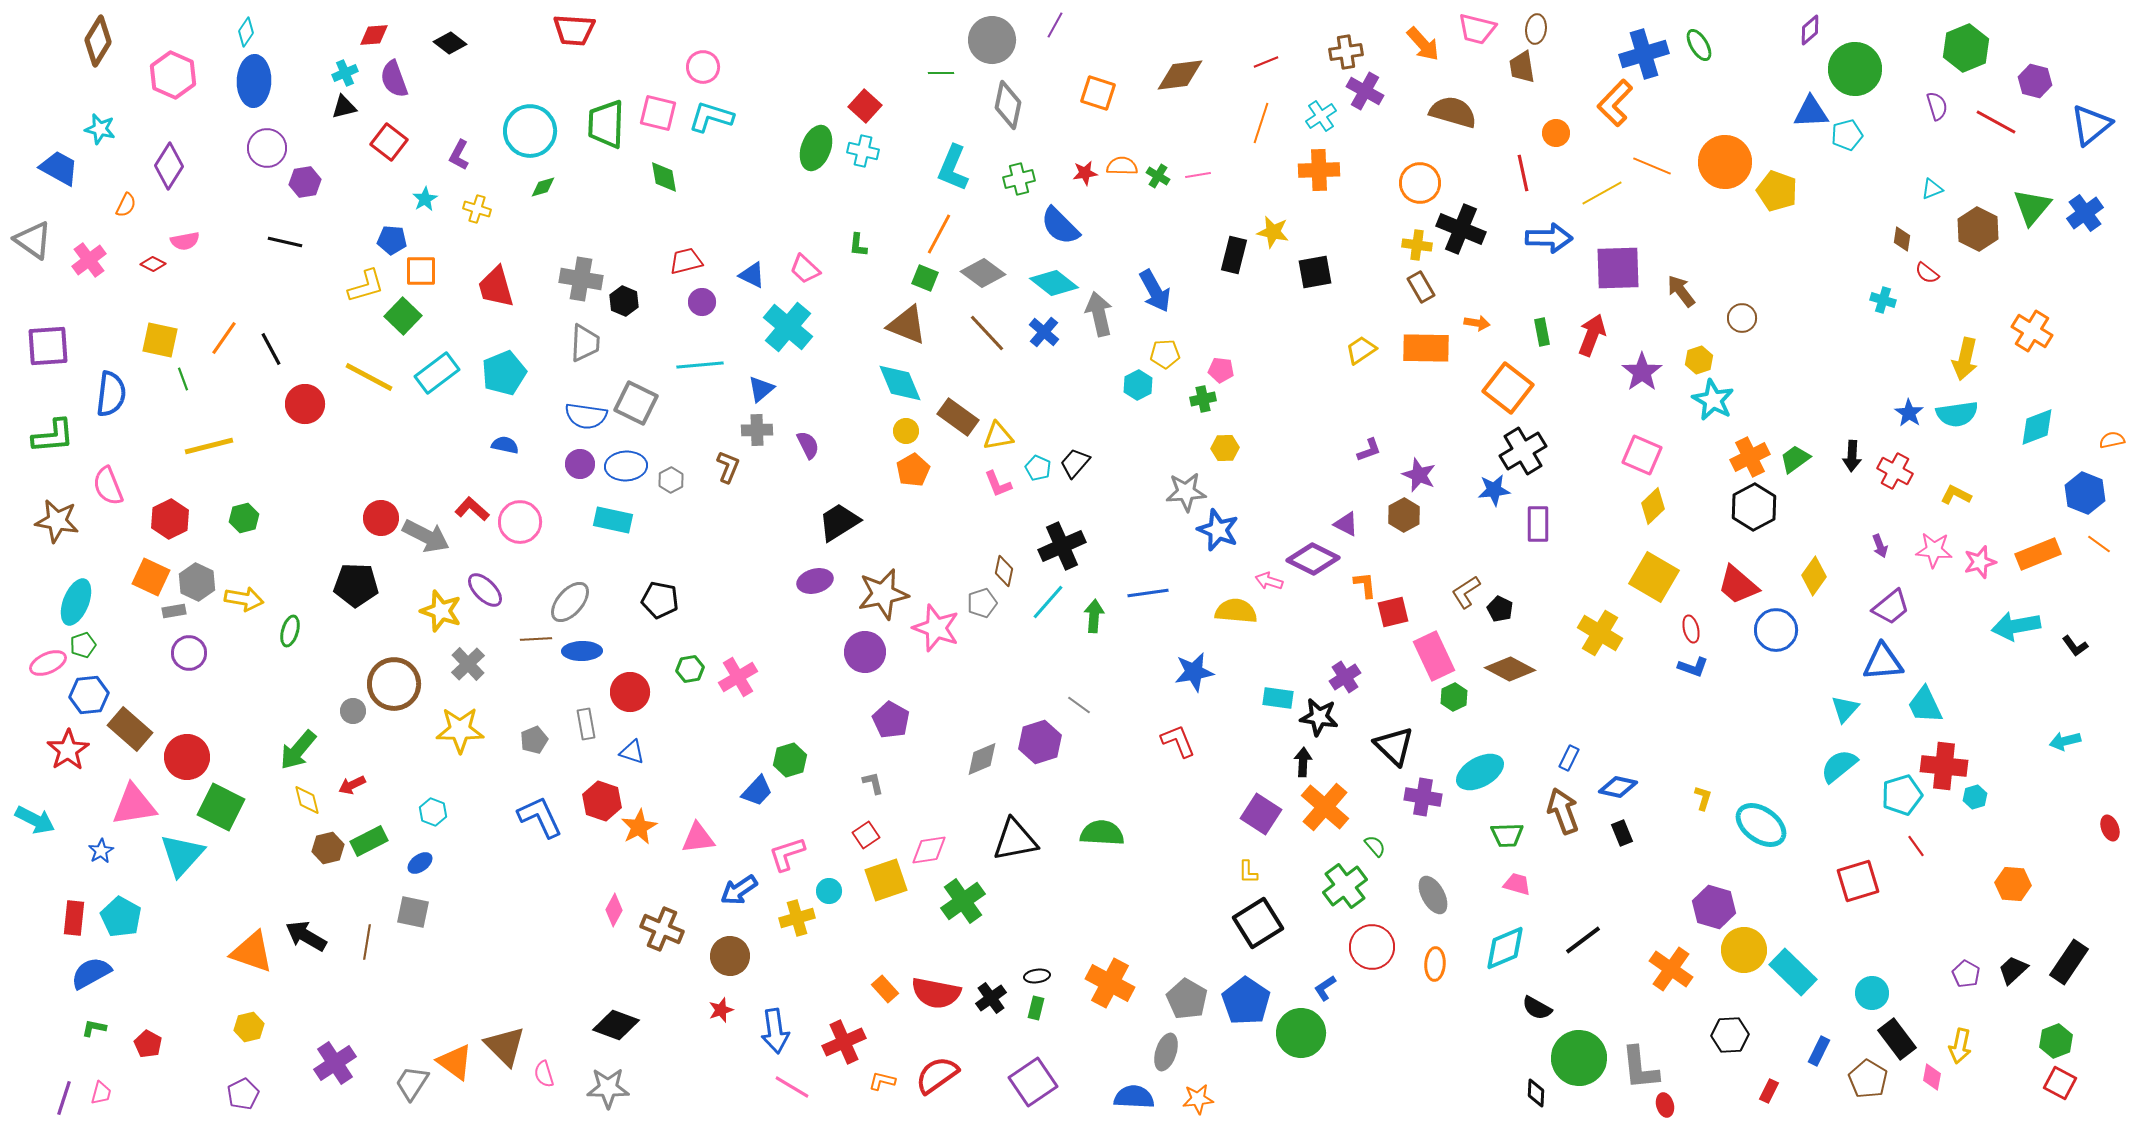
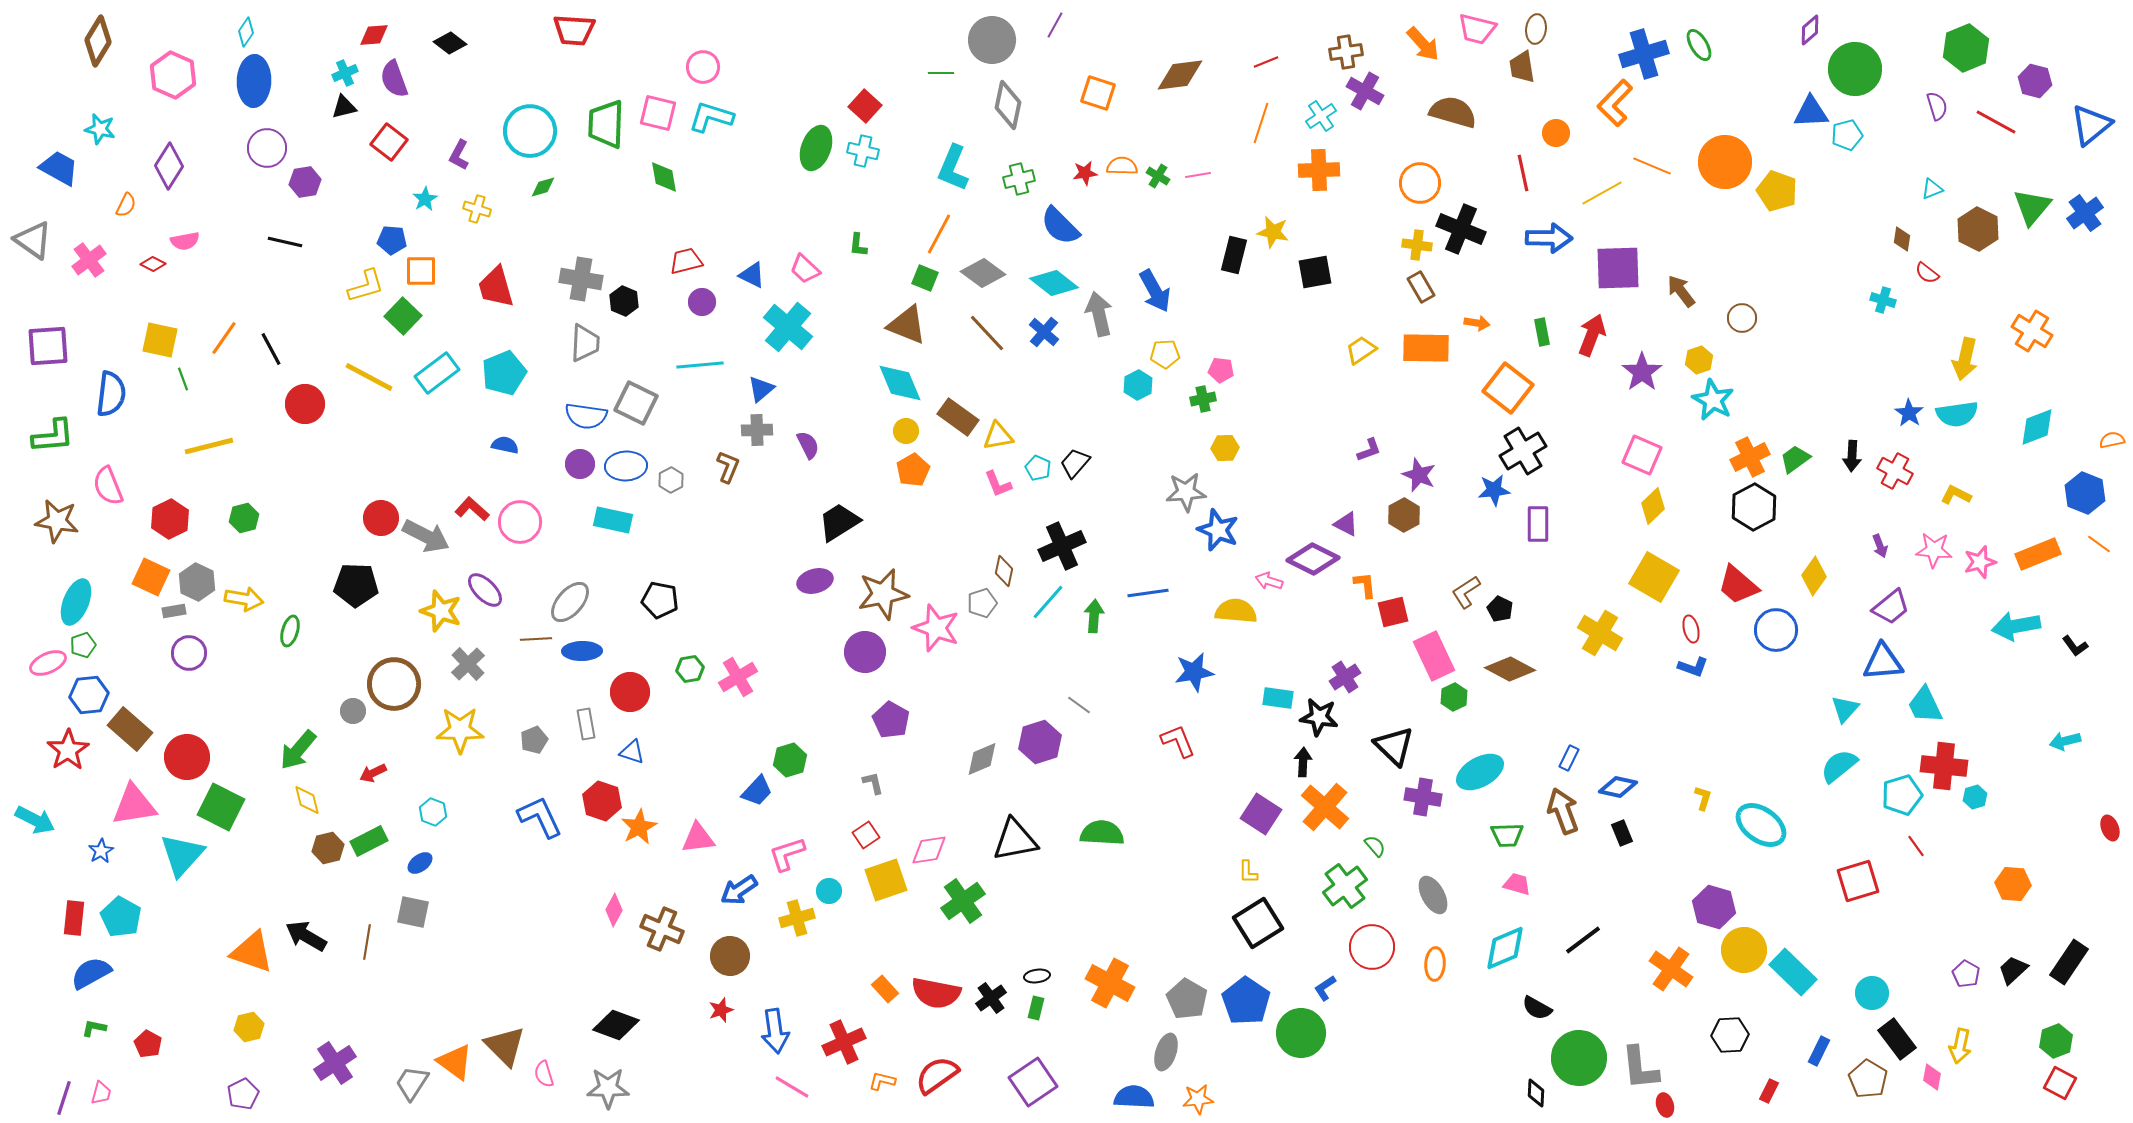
red arrow at (352, 785): moved 21 px right, 12 px up
